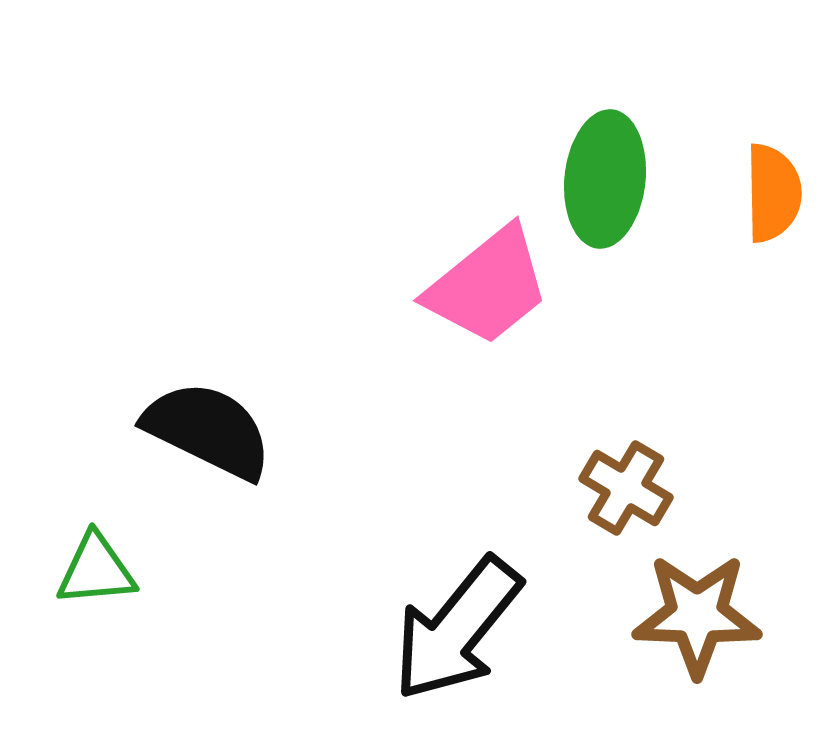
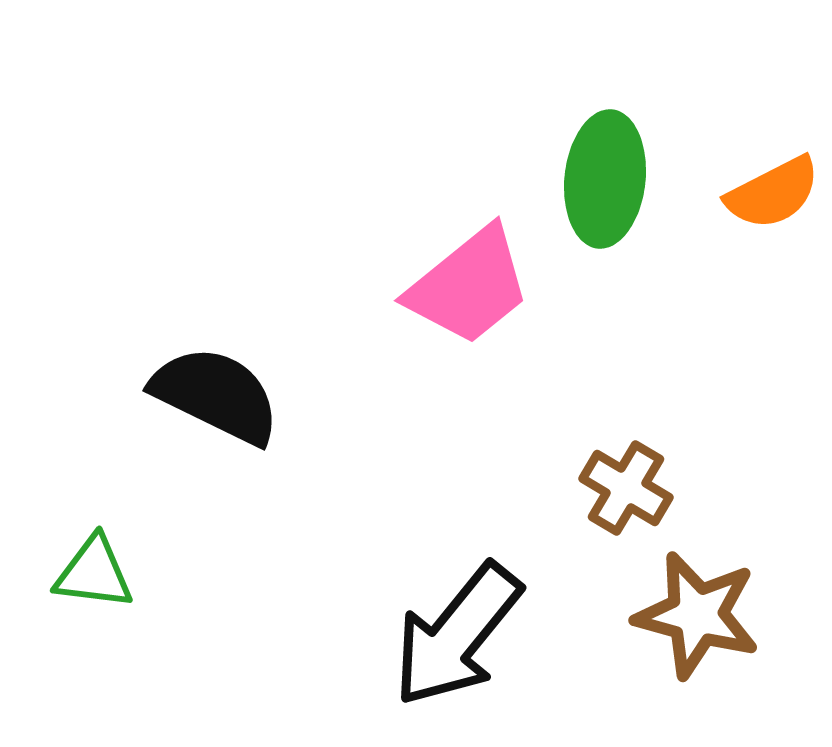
orange semicircle: rotated 64 degrees clockwise
pink trapezoid: moved 19 px left
black semicircle: moved 8 px right, 35 px up
green triangle: moved 2 px left, 3 px down; rotated 12 degrees clockwise
brown star: rotated 13 degrees clockwise
black arrow: moved 6 px down
